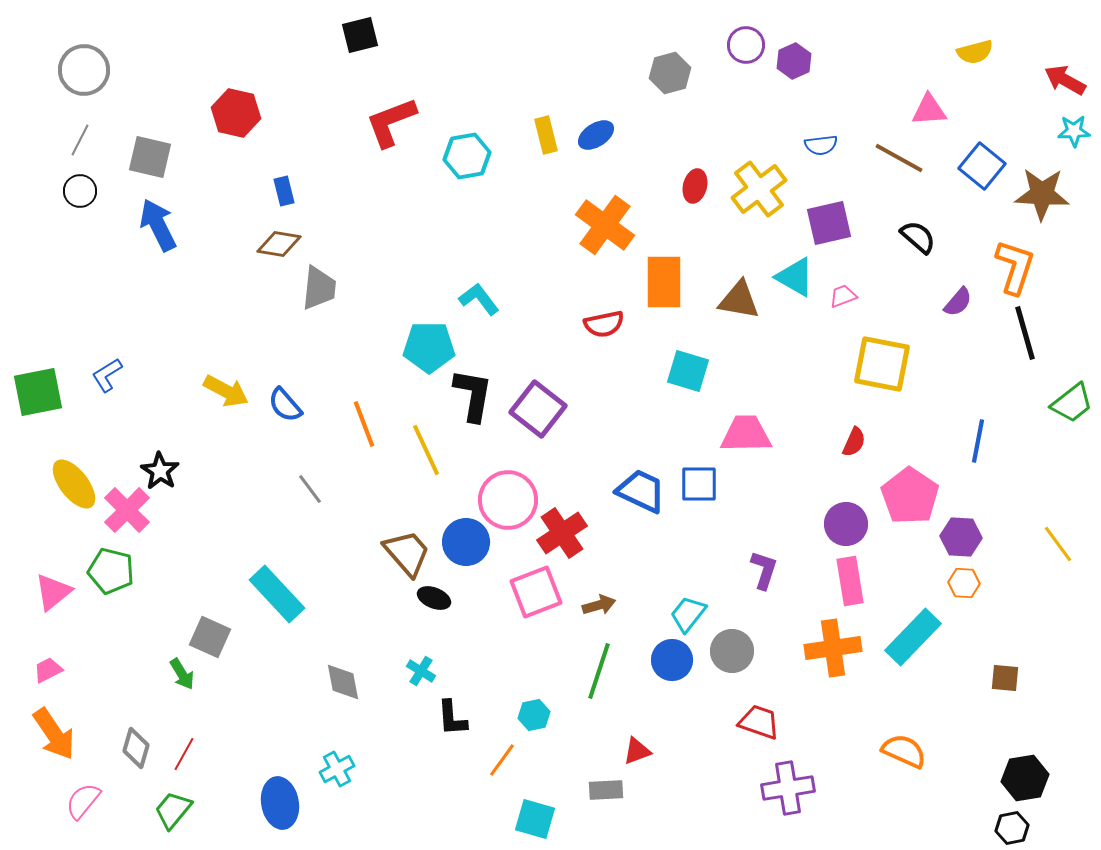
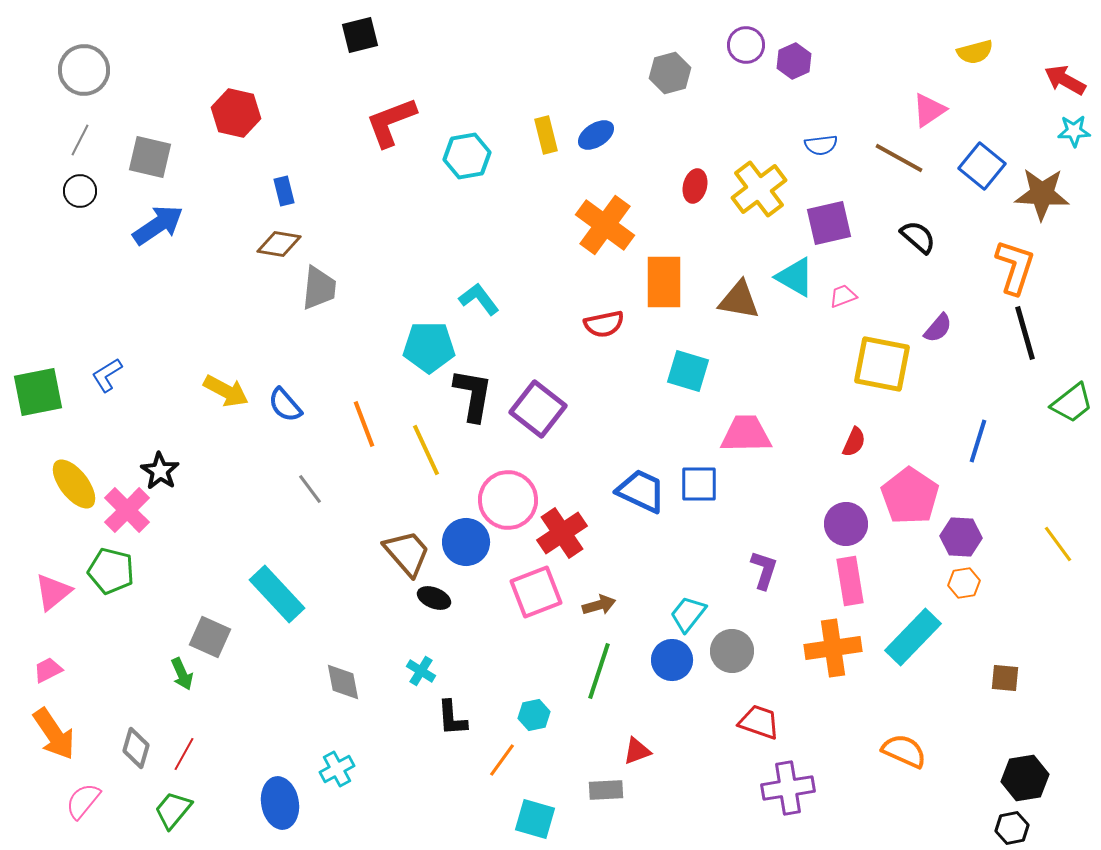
pink triangle at (929, 110): rotated 30 degrees counterclockwise
blue arrow at (158, 225): rotated 82 degrees clockwise
purple semicircle at (958, 302): moved 20 px left, 26 px down
blue line at (978, 441): rotated 6 degrees clockwise
orange hexagon at (964, 583): rotated 12 degrees counterclockwise
green arrow at (182, 674): rotated 8 degrees clockwise
